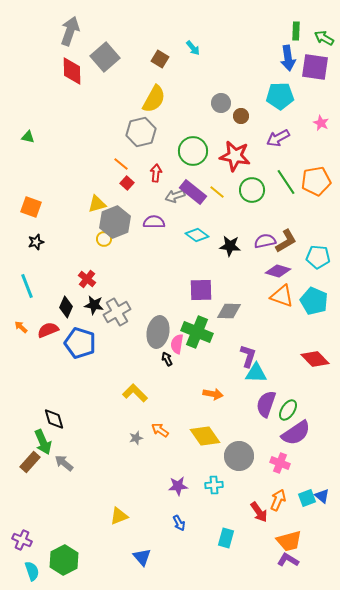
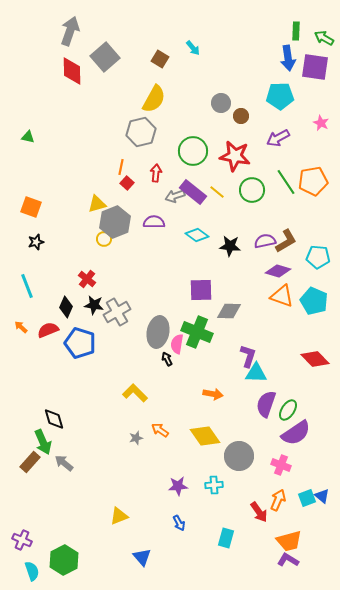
orange line at (121, 164): moved 3 px down; rotated 63 degrees clockwise
orange pentagon at (316, 181): moved 3 px left
pink cross at (280, 463): moved 1 px right, 2 px down
